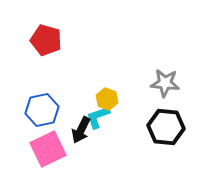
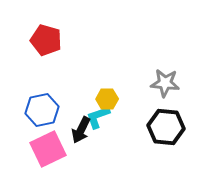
yellow hexagon: rotated 20 degrees counterclockwise
